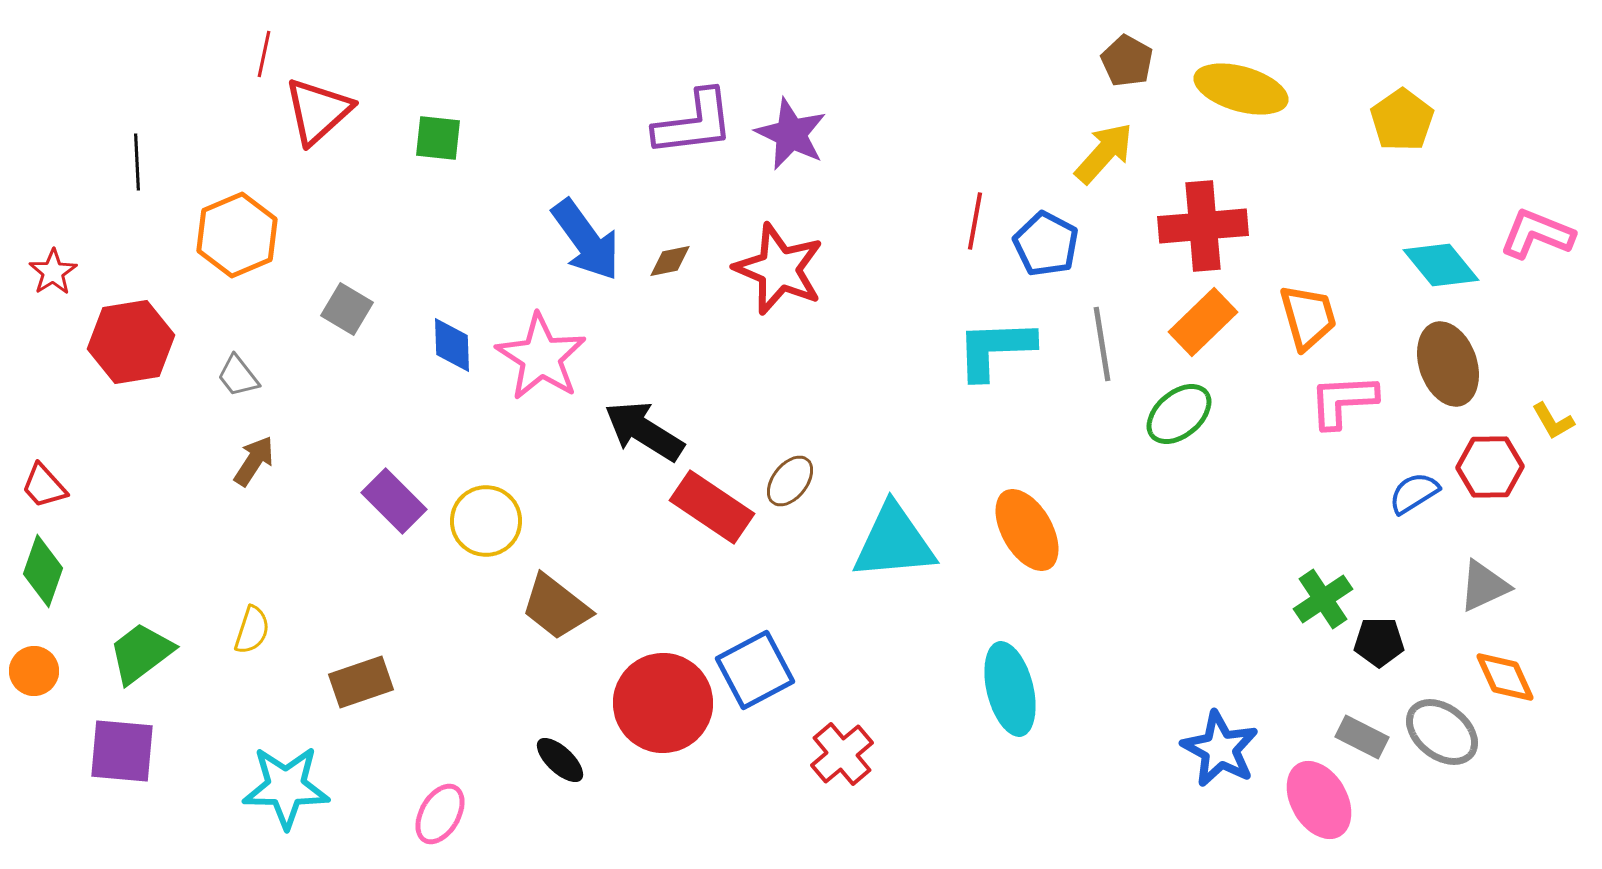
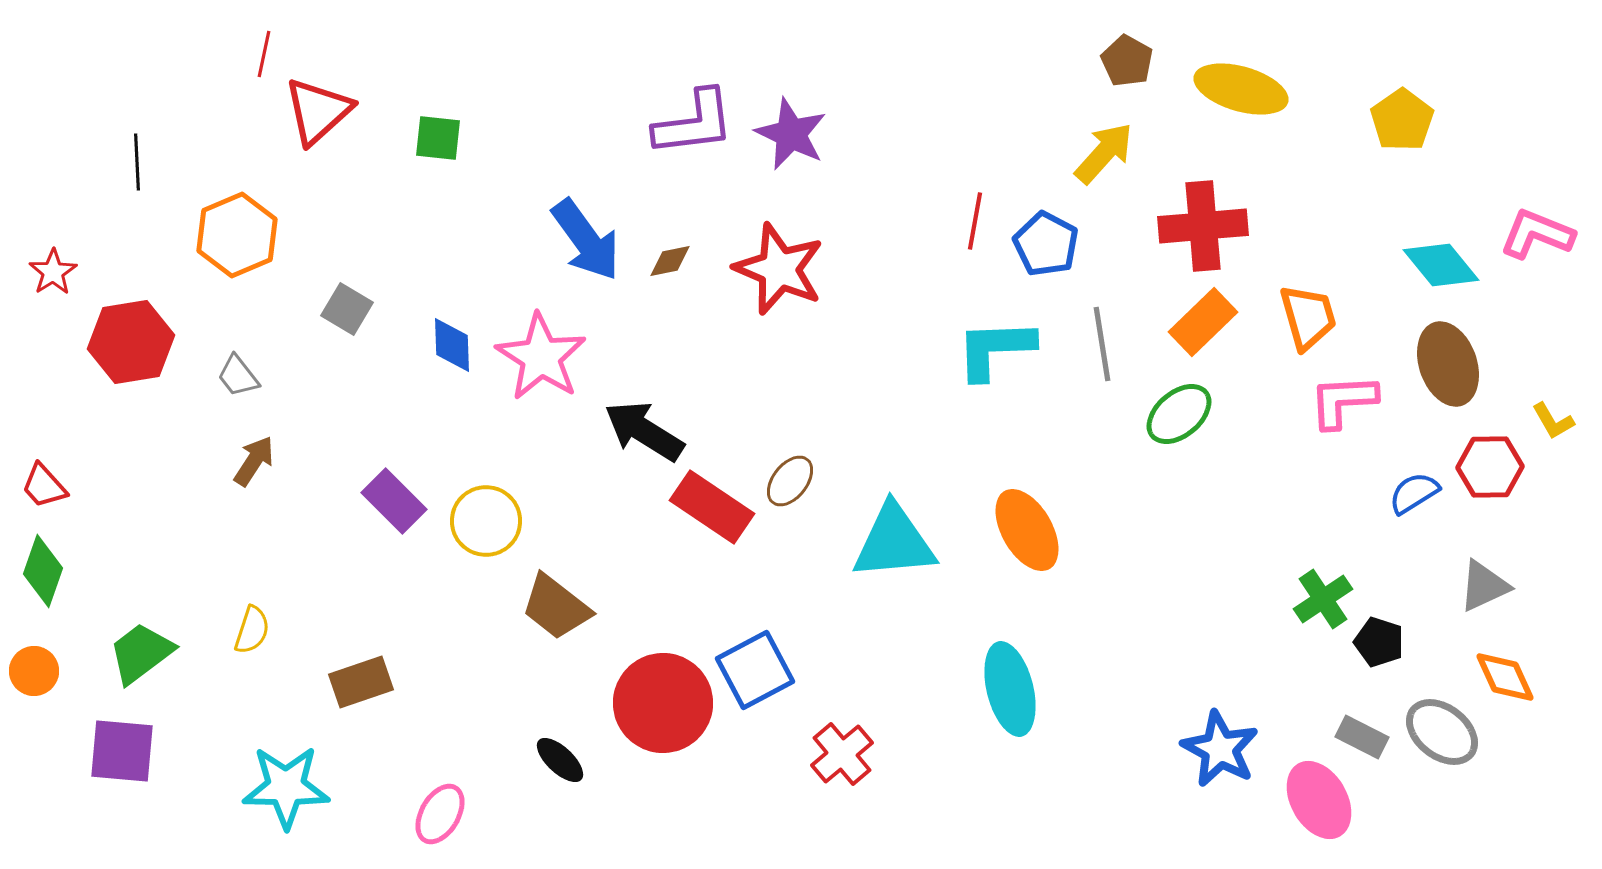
black pentagon at (1379, 642): rotated 18 degrees clockwise
